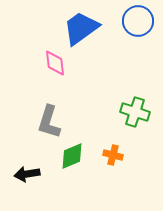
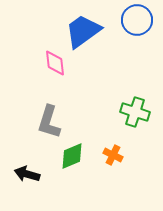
blue circle: moved 1 px left, 1 px up
blue trapezoid: moved 2 px right, 3 px down
orange cross: rotated 12 degrees clockwise
black arrow: rotated 25 degrees clockwise
